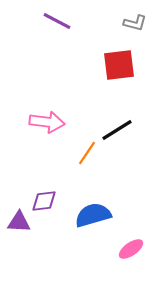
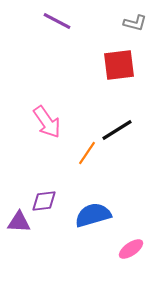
pink arrow: rotated 48 degrees clockwise
